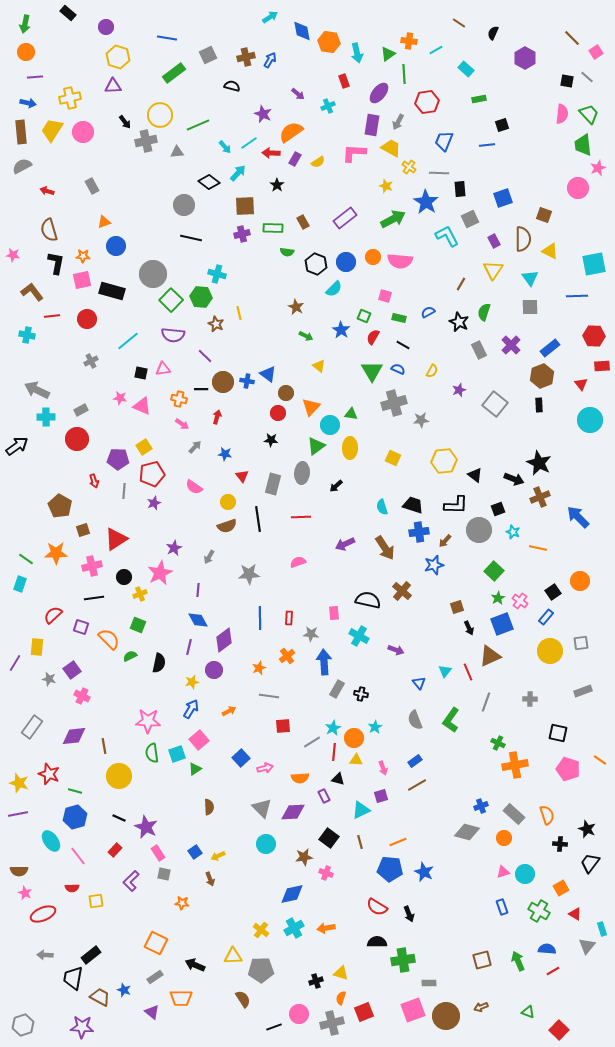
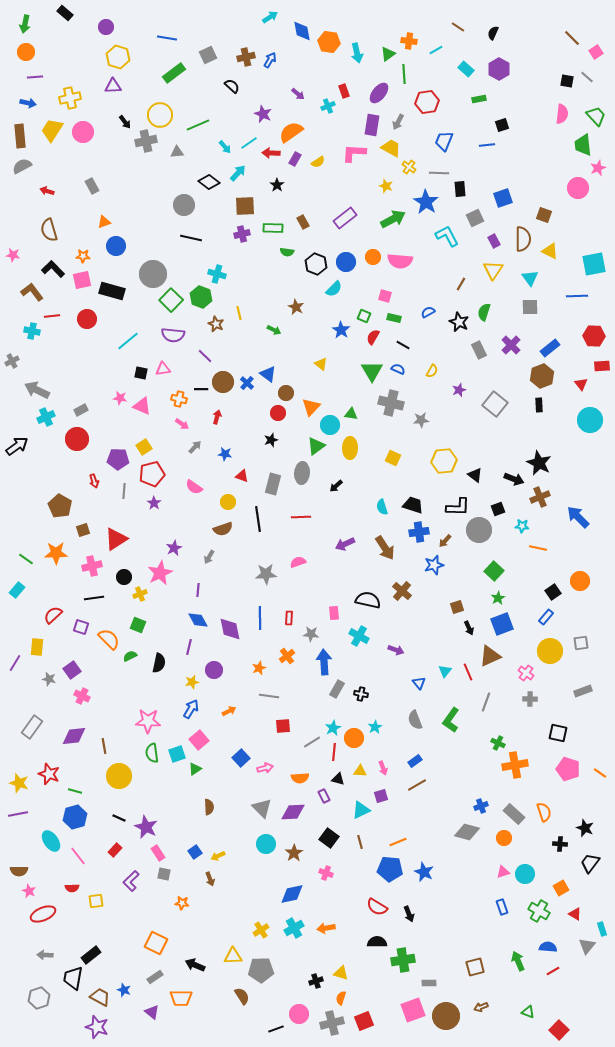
black rectangle at (68, 13): moved 3 px left
brown line at (459, 23): moved 1 px left, 4 px down
purple hexagon at (525, 58): moved 26 px left, 11 px down
red rectangle at (344, 81): moved 10 px down
black semicircle at (232, 86): rotated 28 degrees clockwise
green trapezoid at (589, 114): moved 7 px right, 2 px down
brown rectangle at (21, 132): moved 1 px left, 4 px down
gray square at (470, 219): moved 5 px right, 1 px up
black L-shape at (56, 263): moved 3 px left, 6 px down; rotated 55 degrees counterclockwise
green hexagon at (201, 297): rotated 15 degrees clockwise
green rectangle at (399, 318): moved 5 px left
cyan cross at (27, 335): moved 5 px right, 4 px up
green arrow at (306, 336): moved 32 px left, 6 px up
gray cross at (91, 361): moved 79 px left
yellow triangle at (319, 366): moved 2 px right, 2 px up
blue cross at (247, 381): moved 2 px down; rotated 32 degrees clockwise
gray cross at (394, 403): moved 3 px left; rotated 30 degrees clockwise
cyan cross at (46, 417): rotated 24 degrees counterclockwise
black star at (271, 440): rotated 24 degrees counterclockwise
red triangle at (242, 476): rotated 32 degrees counterclockwise
purple star at (154, 503): rotated 16 degrees counterclockwise
black L-shape at (456, 505): moved 2 px right, 2 px down
brown semicircle at (227, 526): moved 4 px left, 3 px down
cyan star at (513, 532): moved 9 px right, 6 px up; rotated 16 degrees counterclockwise
gray star at (249, 574): moved 17 px right
cyan rectangle at (20, 584): moved 3 px left, 6 px down; rotated 21 degrees clockwise
pink cross at (520, 601): moved 6 px right, 72 px down
purple diamond at (224, 640): moved 6 px right, 11 px up; rotated 65 degrees counterclockwise
yellow triangle at (356, 760): moved 4 px right, 11 px down
orange line at (600, 760): moved 13 px down
orange semicircle at (547, 815): moved 3 px left, 3 px up
black star at (587, 829): moved 2 px left, 1 px up
brown star at (304, 857): moved 10 px left, 4 px up; rotated 24 degrees counterclockwise
pink star at (25, 893): moved 4 px right, 2 px up
yellow cross at (261, 930): rotated 21 degrees clockwise
blue semicircle at (547, 949): moved 1 px right, 2 px up
brown square at (482, 960): moved 7 px left, 7 px down
brown semicircle at (243, 999): moved 1 px left, 3 px up
red square at (364, 1012): moved 9 px down
gray hexagon at (23, 1025): moved 16 px right, 27 px up
purple star at (82, 1027): moved 15 px right; rotated 15 degrees clockwise
black line at (274, 1027): moved 2 px right, 2 px down
